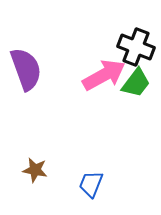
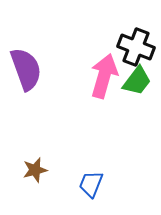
pink arrow: moved 1 px down; rotated 45 degrees counterclockwise
green trapezoid: moved 1 px right, 2 px up
brown star: rotated 25 degrees counterclockwise
